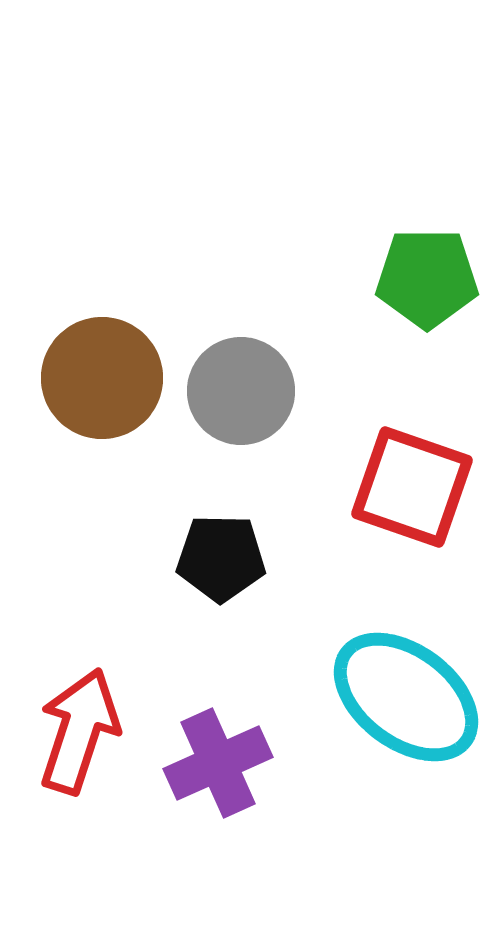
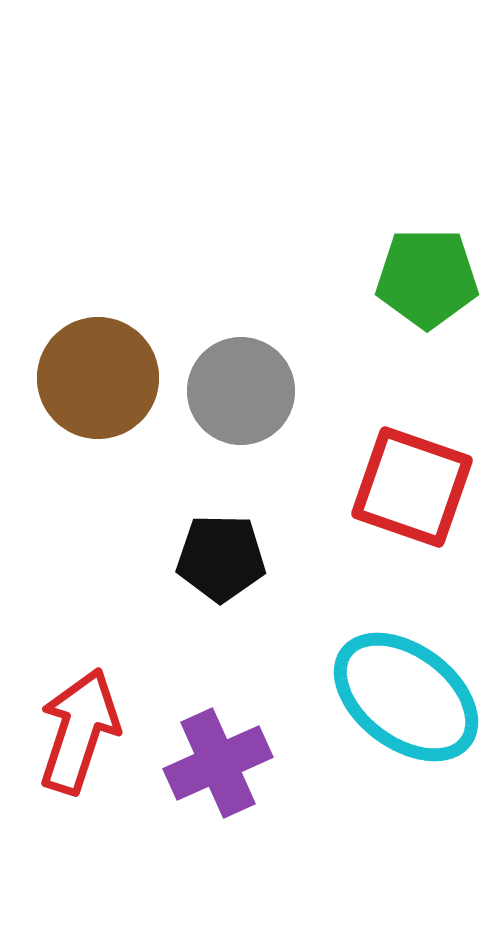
brown circle: moved 4 px left
